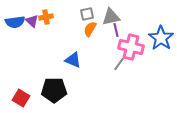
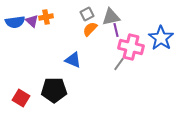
gray square: rotated 16 degrees counterclockwise
orange semicircle: rotated 14 degrees clockwise
